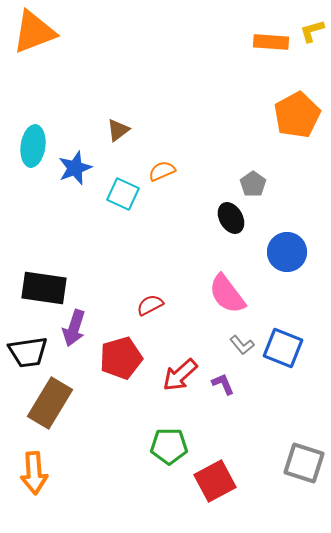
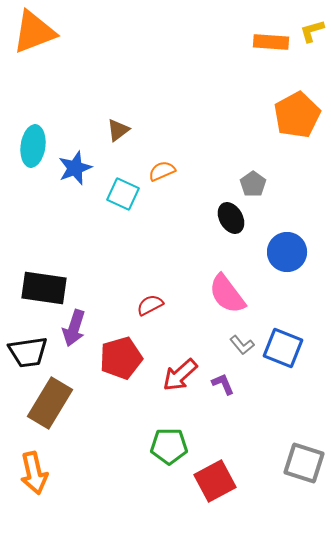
orange arrow: rotated 9 degrees counterclockwise
